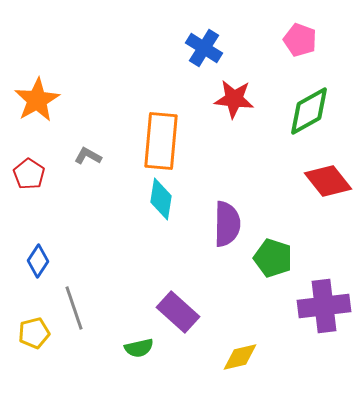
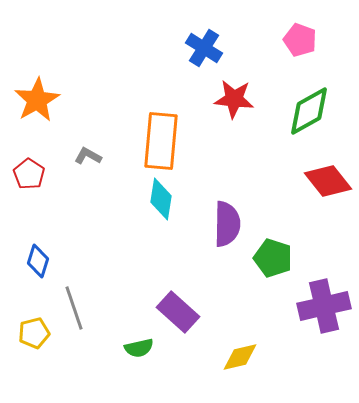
blue diamond: rotated 16 degrees counterclockwise
purple cross: rotated 6 degrees counterclockwise
